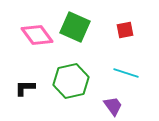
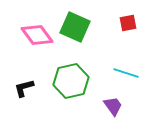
red square: moved 3 px right, 7 px up
black L-shape: moved 1 px left; rotated 15 degrees counterclockwise
